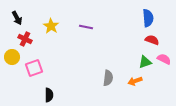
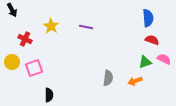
black arrow: moved 5 px left, 8 px up
yellow circle: moved 5 px down
